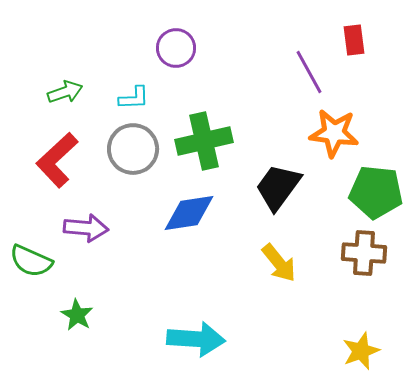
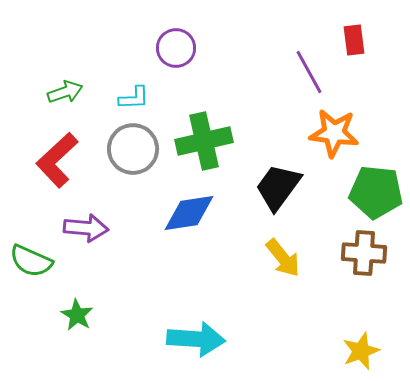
yellow arrow: moved 4 px right, 5 px up
